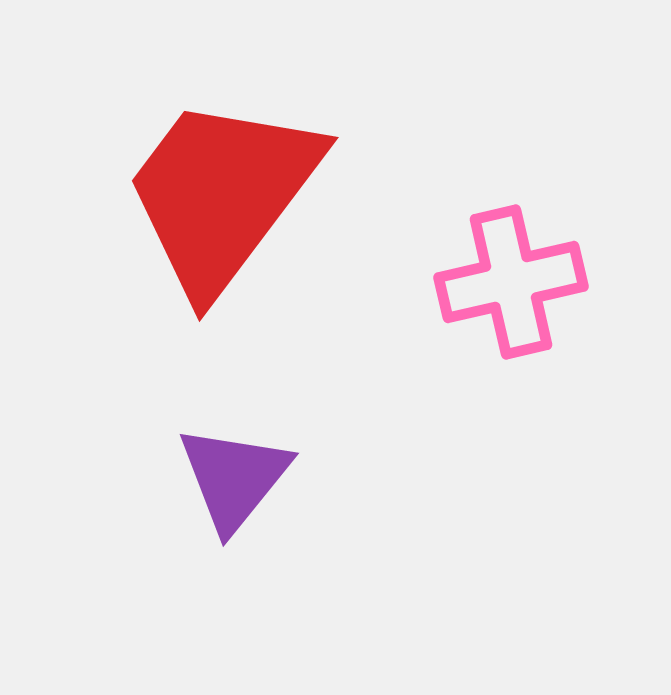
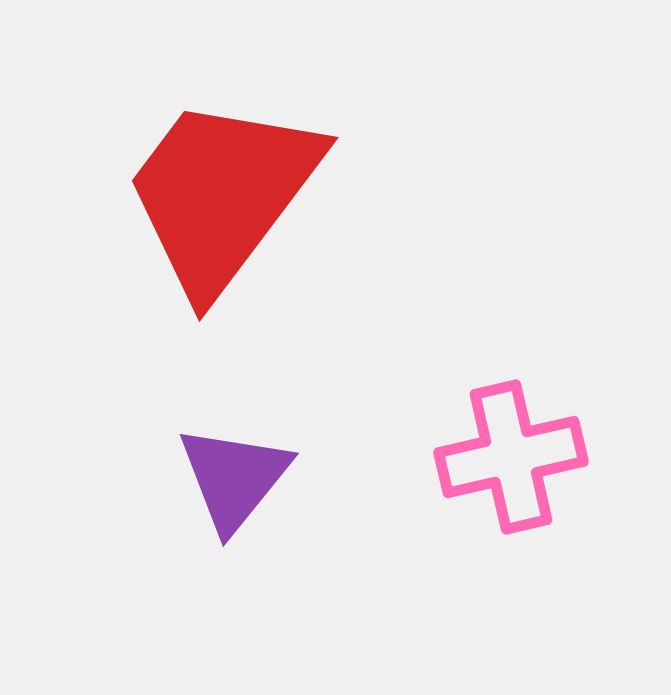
pink cross: moved 175 px down
